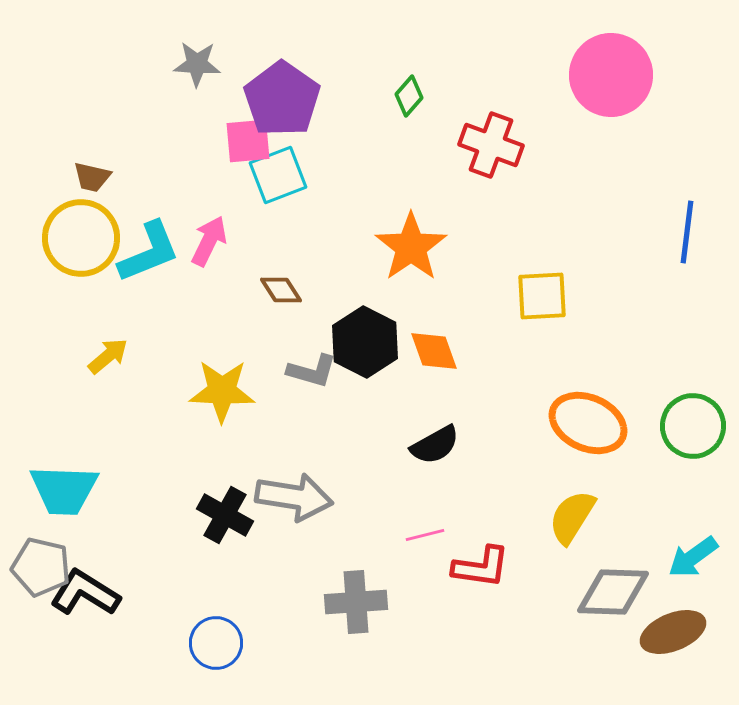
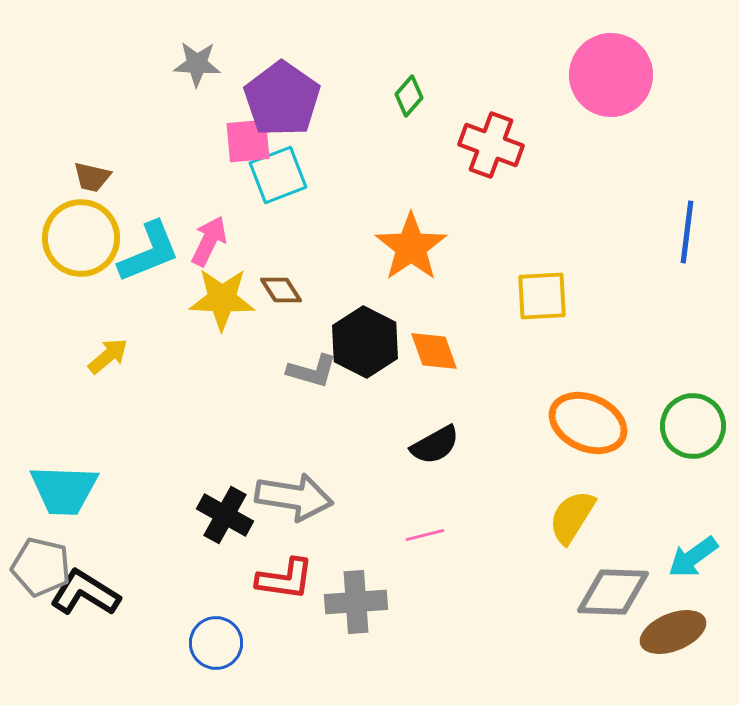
yellow star: moved 92 px up
red L-shape: moved 196 px left, 12 px down
